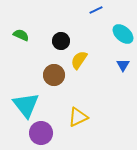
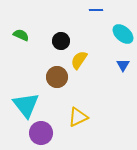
blue line: rotated 24 degrees clockwise
brown circle: moved 3 px right, 2 px down
